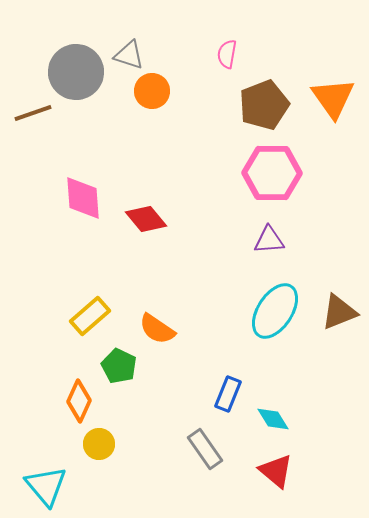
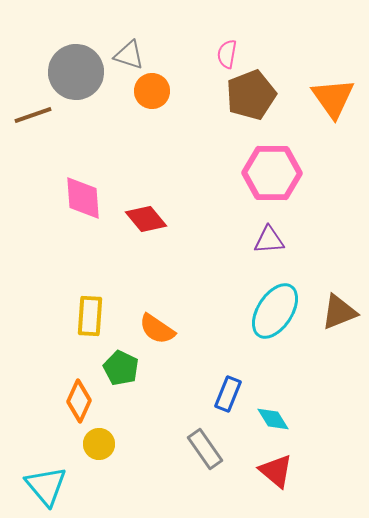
brown pentagon: moved 13 px left, 10 px up
brown line: moved 2 px down
yellow rectangle: rotated 45 degrees counterclockwise
green pentagon: moved 2 px right, 2 px down
